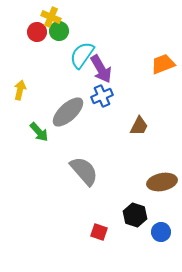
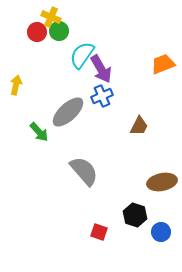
yellow arrow: moved 4 px left, 5 px up
